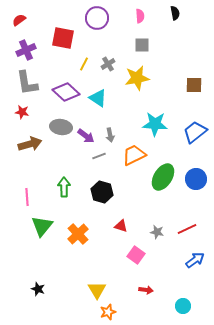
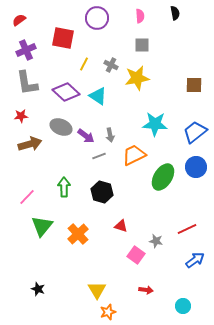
gray cross: moved 3 px right, 1 px down; rotated 32 degrees counterclockwise
cyan triangle: moved 2 px up
red star: moved 1 px left, 4 px down; rotated 16 degrees counterclockwise
gray ellipse: rotated 15 degrees clockwise
blue circle: moved 12 px up
pink line: rotated 48 degrees clockwise
gray star: moved 1 px left, 9 px down
